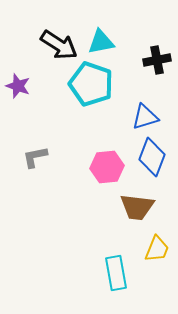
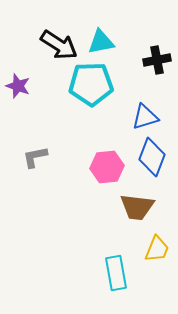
cyan pentagon: rotated 21 degrees counterclockwise
